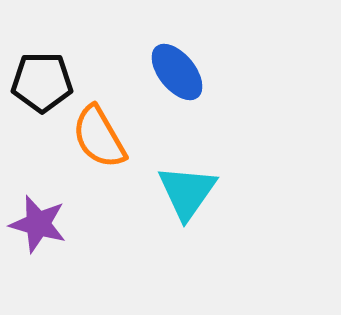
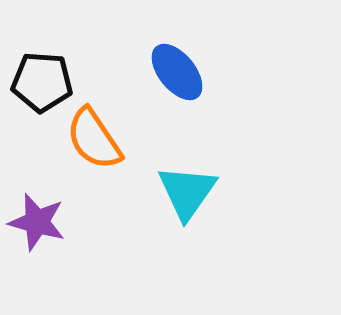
black pentagon: rotated 4 degrees clockwise
orange semicircle: moved 5 px left, 2 px down; rotated 4 degrees counterclockwise
purple star: moved 1 px left, 2 px up
